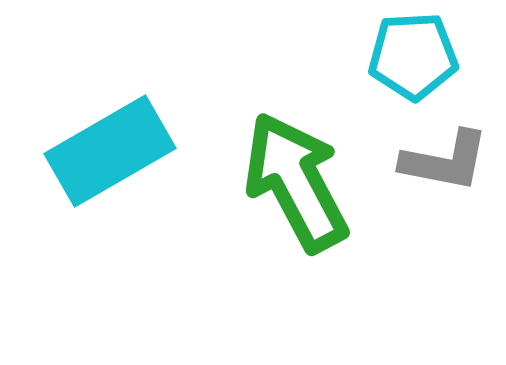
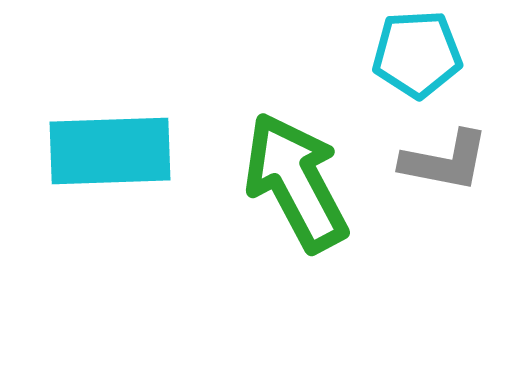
cyan pentagon: moved 4 px right, 2 px up
cyan rectangle: rotated 28 degrees clockwise
